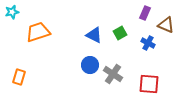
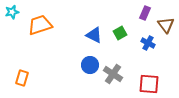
brown triangle: rotated 30 degrees clockwise
orange trapezoid: moved 2 px right, 7 px up
orange rectangle: moved 3 px right, 1 px down
